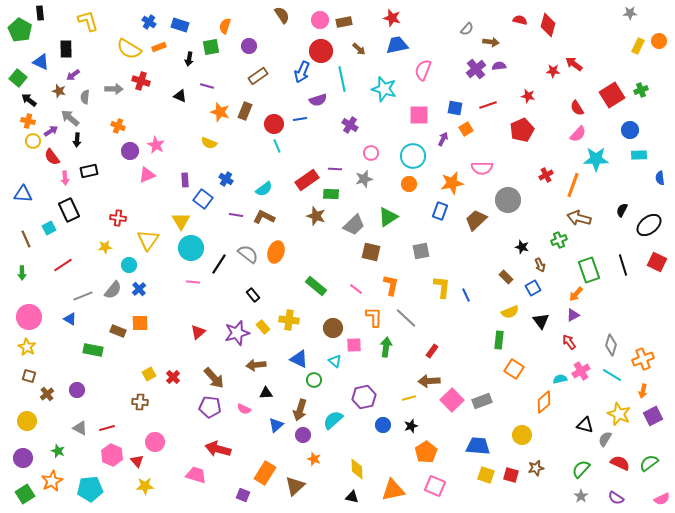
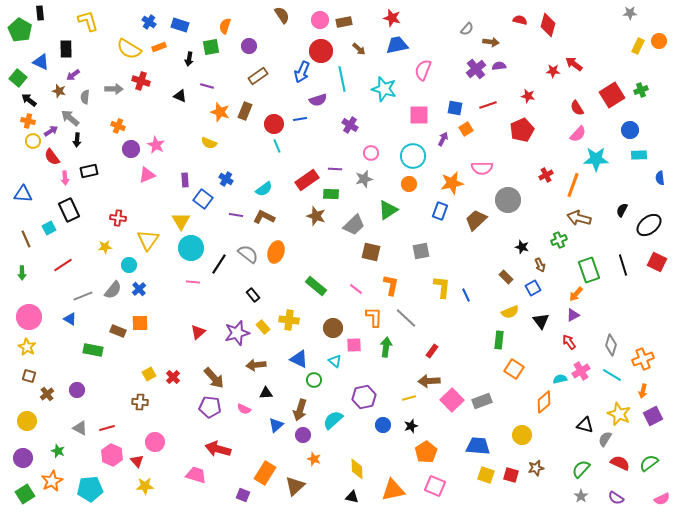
purple circle at (130, 151): moved 1 px right, 2 px up
green triangle at (388, 217): moved 7 px up
